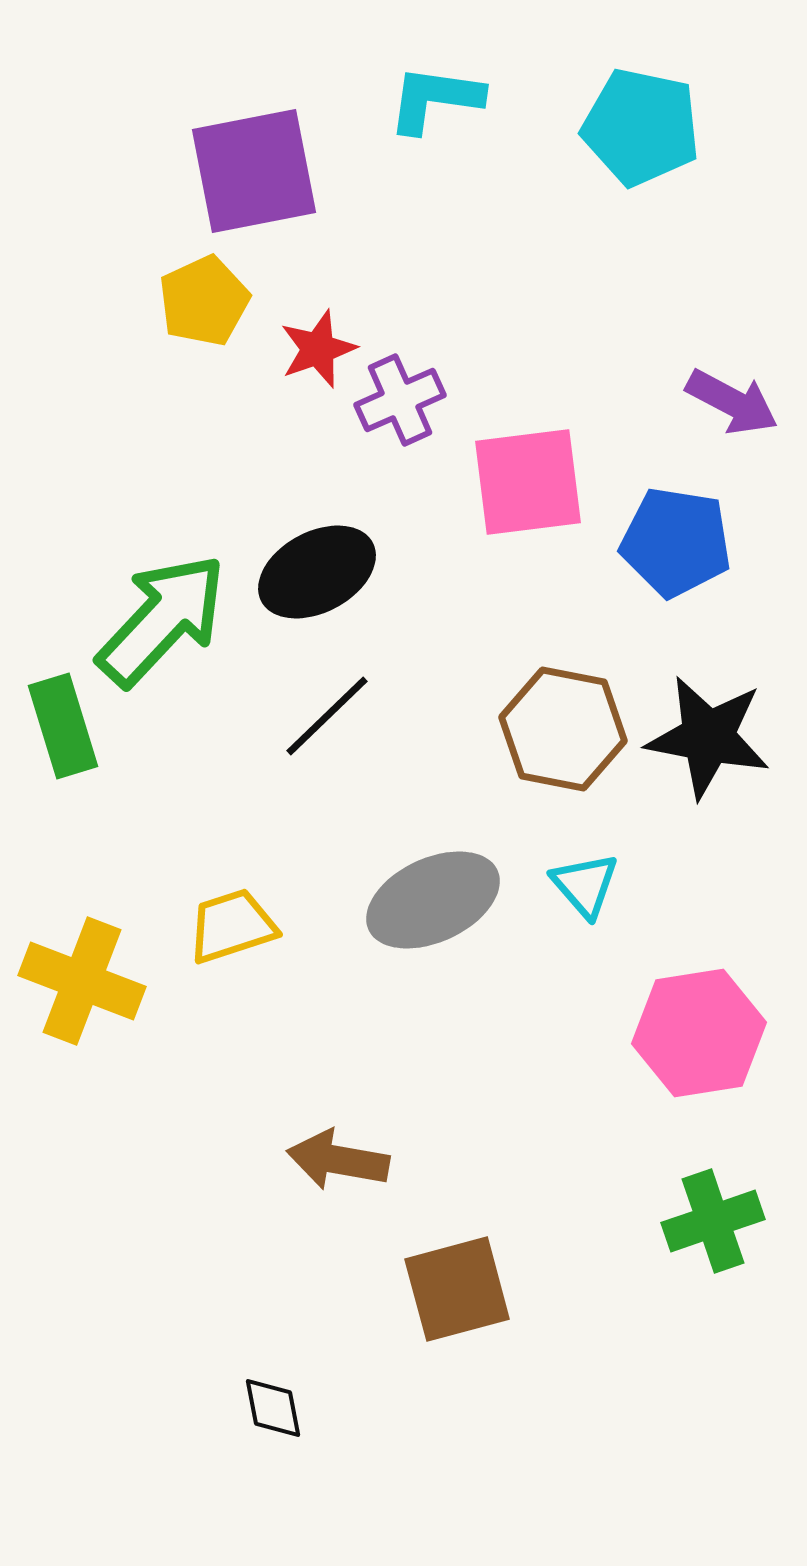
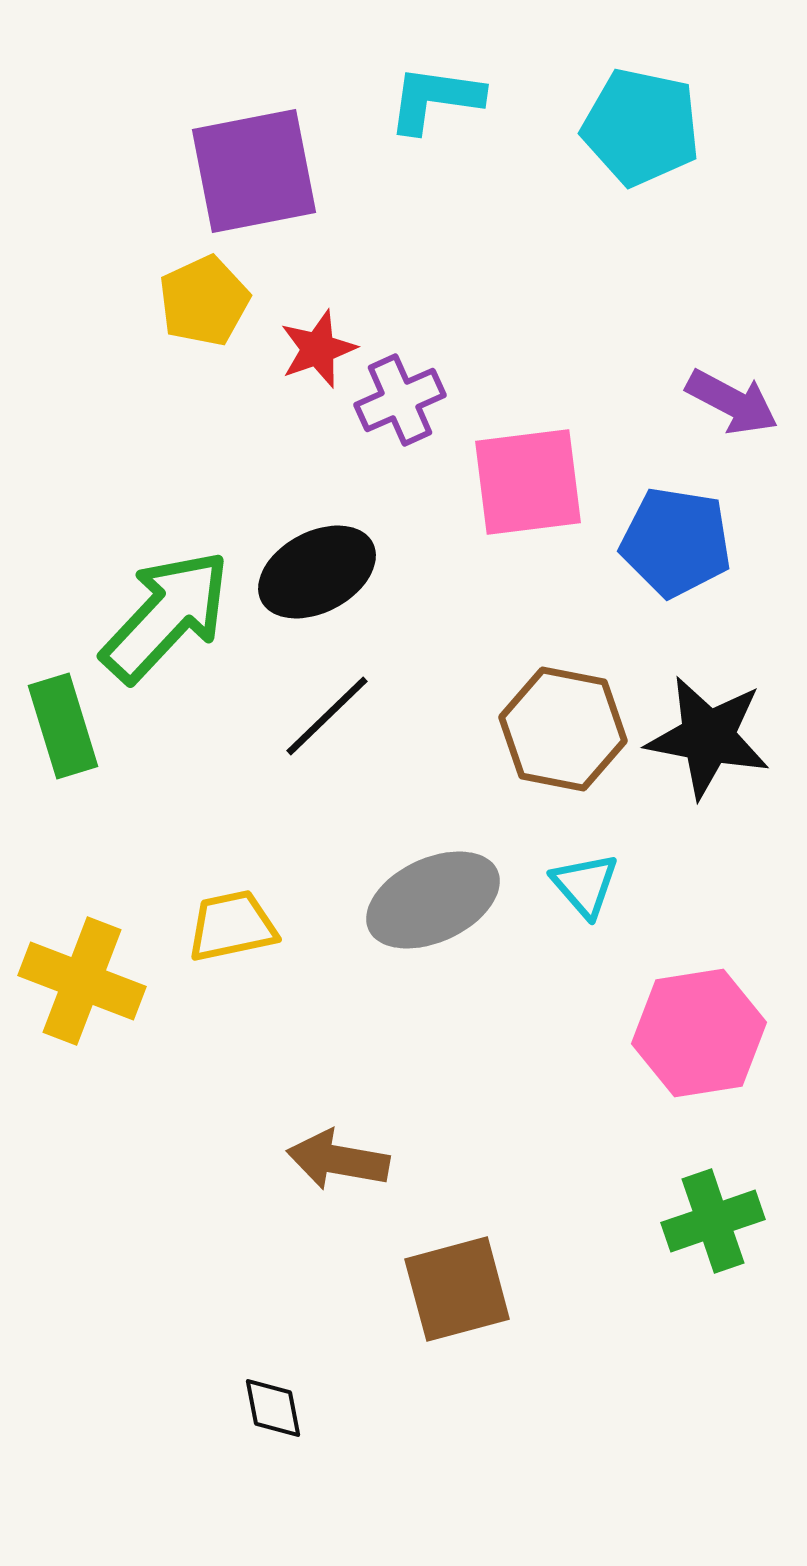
green arrow: moved 4 px right, 4 px up
yellow trapezoid: rotated 6 degrees clockwise
